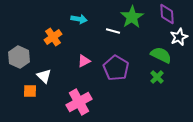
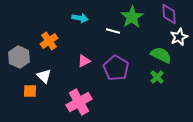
purple diamond: moved 2 px right
cyan arrow: moved 1 px right, 1 px up
orange cross: moved 4 px left, 4 px down
